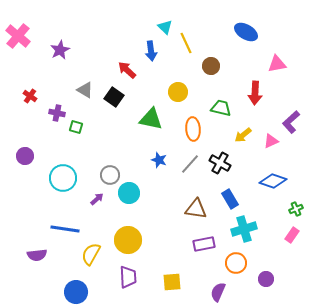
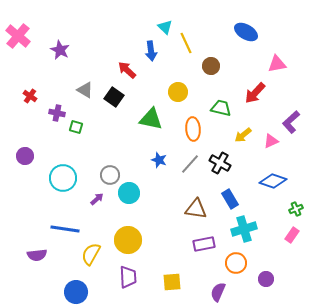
purple star at (60, 50): rotated 18 degrees counterclockwise
red arrow at (255, 93): rotated 40 degrees clockwise
